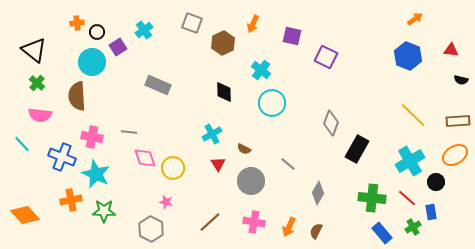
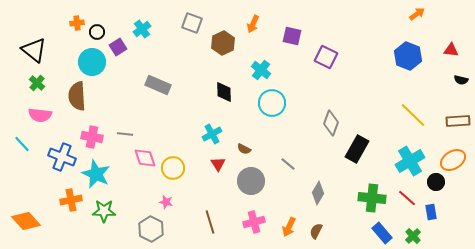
orange arrow at (415, 19): moved 2 px right, 5 px up
cyan cross at (144, 30): moved 2 px left, 1 px up
gray line at (129, 132): moved 4 px left, 2 px down
orange ellipse at (455, 155): moved 2 px left, 5 px down
orange diamond at (25, 215): moved 1 px right, 6 px down
brown line at (210, 222): rotated 65 degrees counterclockwise
pink cross at (254, 222): rotated 25 degrees counterclockwise
green cross at (413, 227): moved 9 px down; rotated 14 degrees counterclockwise
